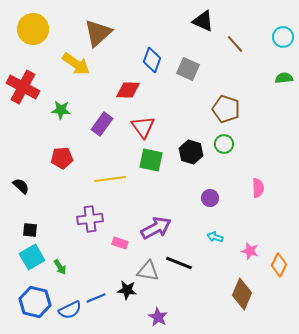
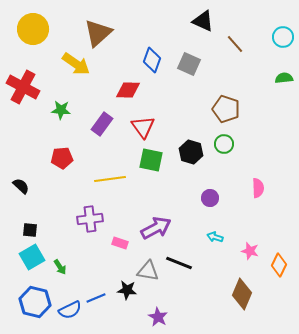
gray square: moved 1 px right, 5 px up
